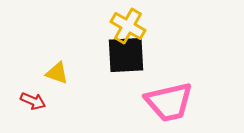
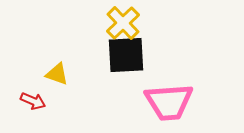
yellow cross: moved 5 px left, 3 px up; rotated 16 degrees clockwise
yellow triangle: moved 1 px down
pink trapezoid: rotated 9 degrees clockwise
